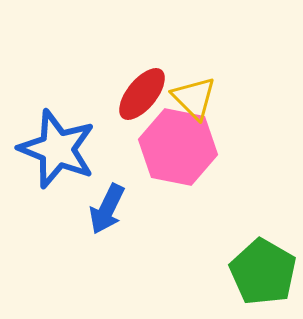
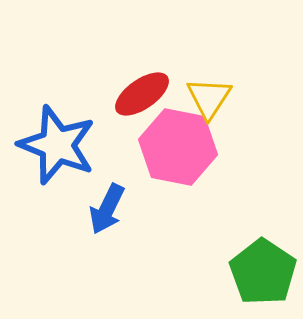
red ellipse: rotated 16 degrees clockwise
yellow triangle: moved 15 px right; rotated 18 degrees clockwise
blue star: moved 4 px up
green pentagon: rotated 4 degrees clockwise
